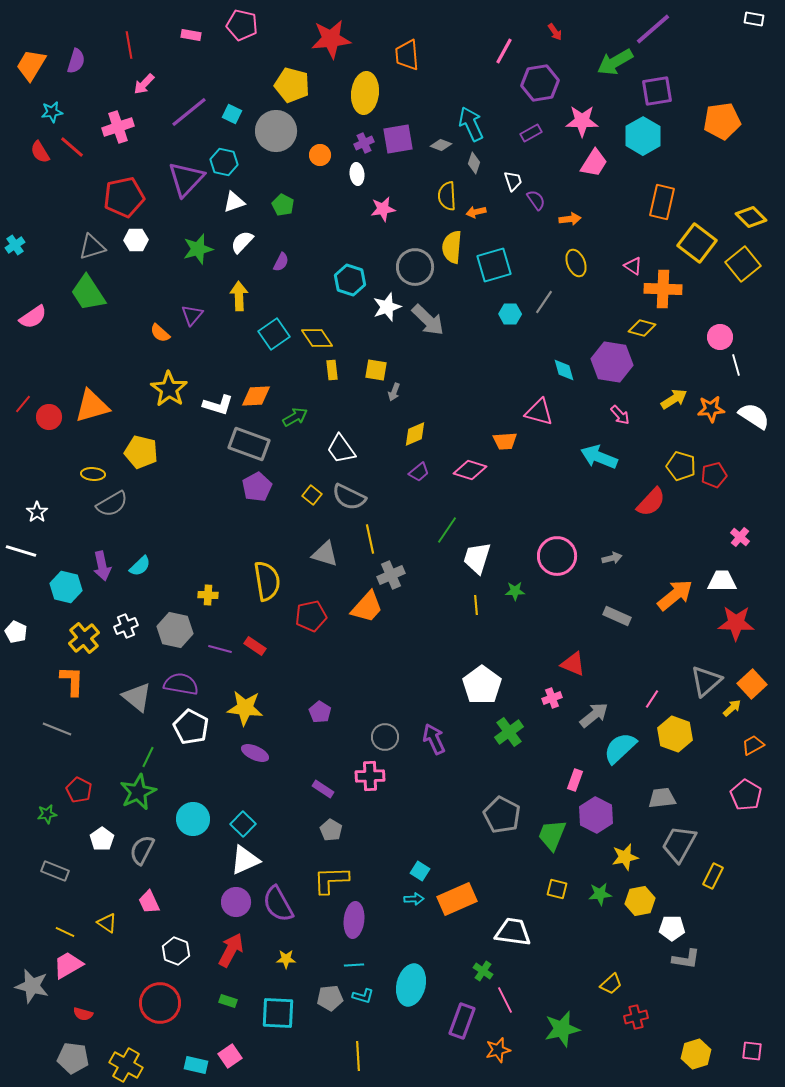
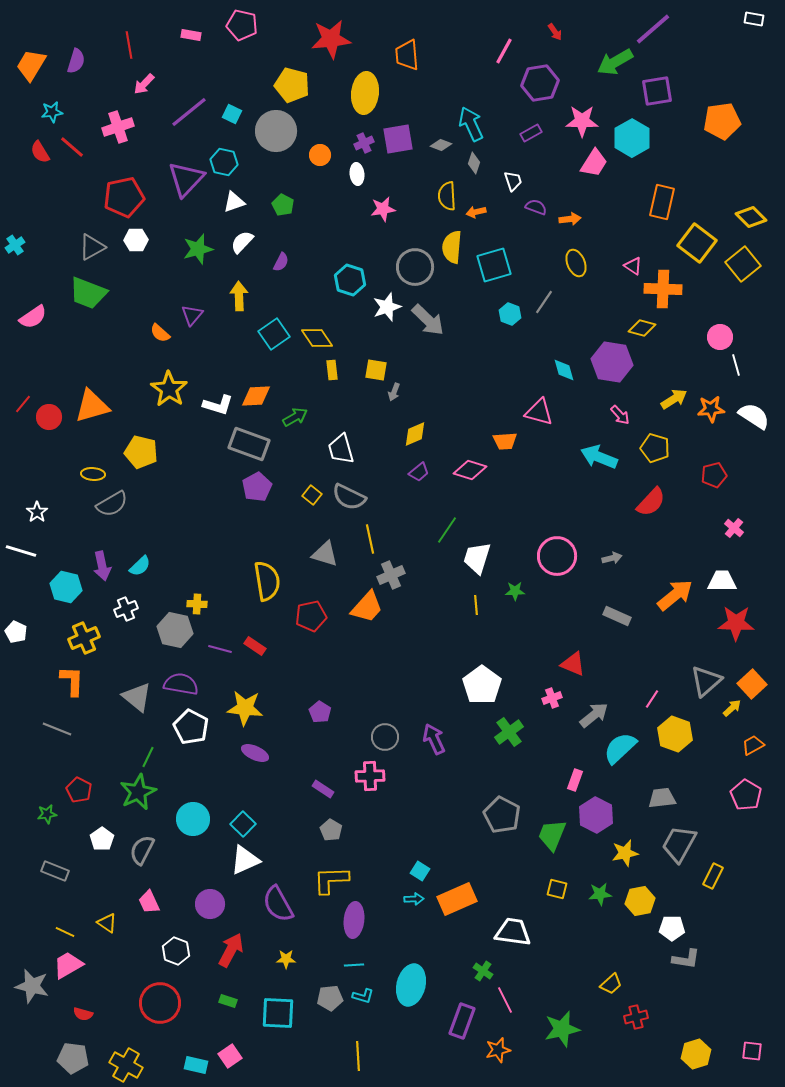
cyan hexagon at (643, 136): moved 11 px left, 2 px down
purple semicircle at (536, 200): moved 7 px down; rotated 35 degrees counterclockwise
gray triangle at (92, 247): rotated 12 degrees counterclockwise
green trapezoid at (88, 293): rotated 36 degrees counterclockwise
cyan hexagon at (510, 314): rotated 20 degrees clockwise
white trapezoid at (341, 449): rotated 20 degrees clockwise
yellow pentagon at (681, 466): moved 26 px left, 18 px up
pink cross at (740, 537): moved 6 px left, 9 px up
yellow cross at (208, 595): moved 11 px left, 9 px down
white cross at (126, 626): moved 17 px up
yellow cross at (84, 638): rotated 16 degrees clockwise
yellow star at (625, 857): moved 4 px up
purple circle at (236, 902): moved 26 px left, 2 px down
